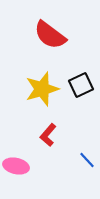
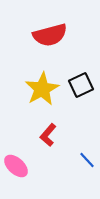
red semicircle: rotated 52 degrees counterclockwise
yellow star: rotated 12 degrees counterclockwise
pink ellipse: rotated 30 degrees clockwise
